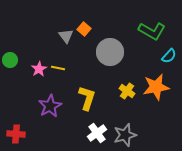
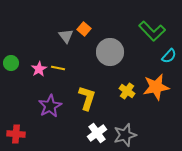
green L-shape: rotated 16 degrees clockwise
green circle: moved 1 px right, 3 px down
